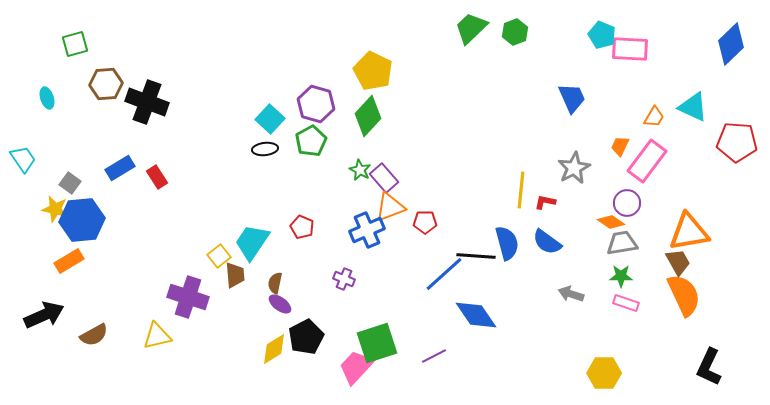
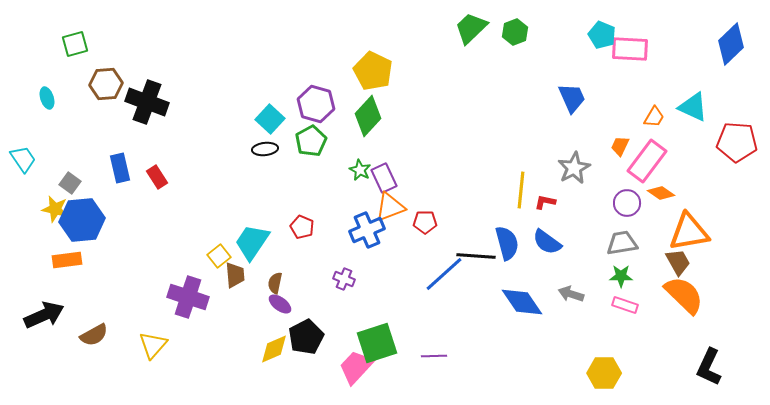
blue rectangle at (120, 168): rotated 72 degrees counterclockwise
purple rectangle at (384, 178): rotated 16 degrees clockwise
orange diamond at (611, 222): moved 50 px right, 29 px up
orange rectangle at (69, 261): moved 2 px left, 1 px up; rotated 24 degrees clockwise
orange semicircle at (684, 295): rotated 21 degrees counterclockwise
pink rectangle at (626, 303): moved 1 px left, 2 px down
blue diamond at (476, 315): moved 46 px right, 13 px up
yellow triangle at (157, 336): moved 4 px left, 9 px down; rotated 36 degrees counterclockwise
yellow diamond at (274, 349): rotated 8 degrees clockwise
purple line at (434, 356): rotated 25 degrees clockwise
